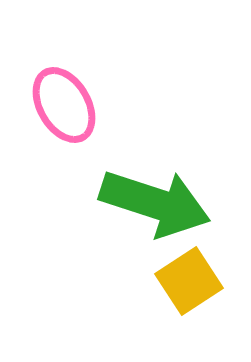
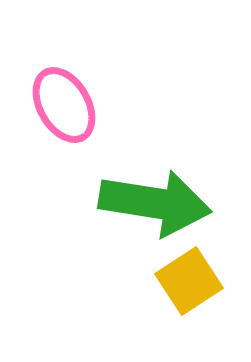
green arrow: rotated 9 degrees counterclockwise
